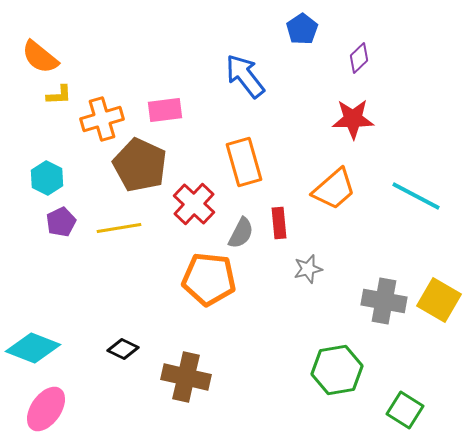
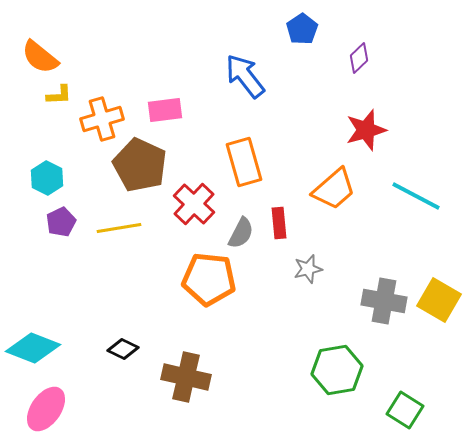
red star: moved 13 px right, 11 px down; rotated 15 degrees counterclockwise
